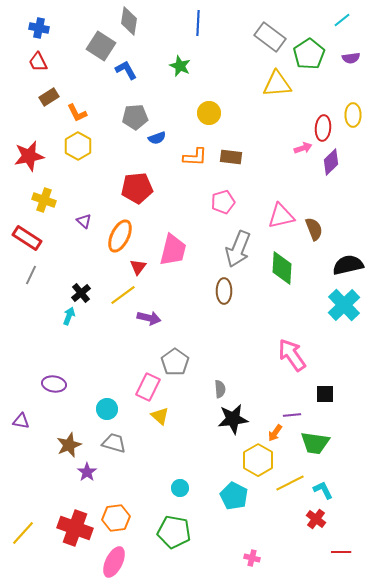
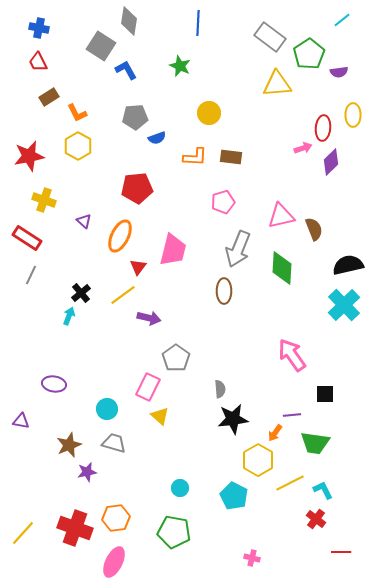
purple semicircle at (351, 58): moved 12 px left, 14 px down
gray pentagon at (175, 362): moved 1 px right, 4 px up
purple star at (87, 472): rotated 24 degrees clockwise
